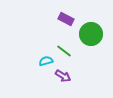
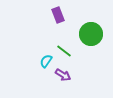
purple rectangle: moved 8 px left, 4 px up; rotated 42 degrees clockwise
cyan semicircle: rotated 40 degrees counterclockwise
purple arrow: moved 1 px up
